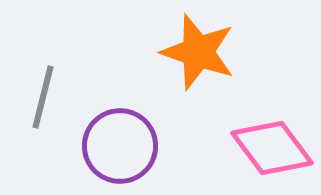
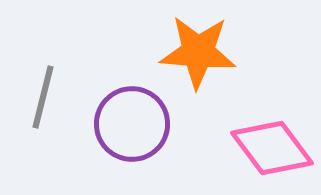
orange star: rotated 14 degrees counterclockwise
purple circle: moved 12 px right, 22 px up
